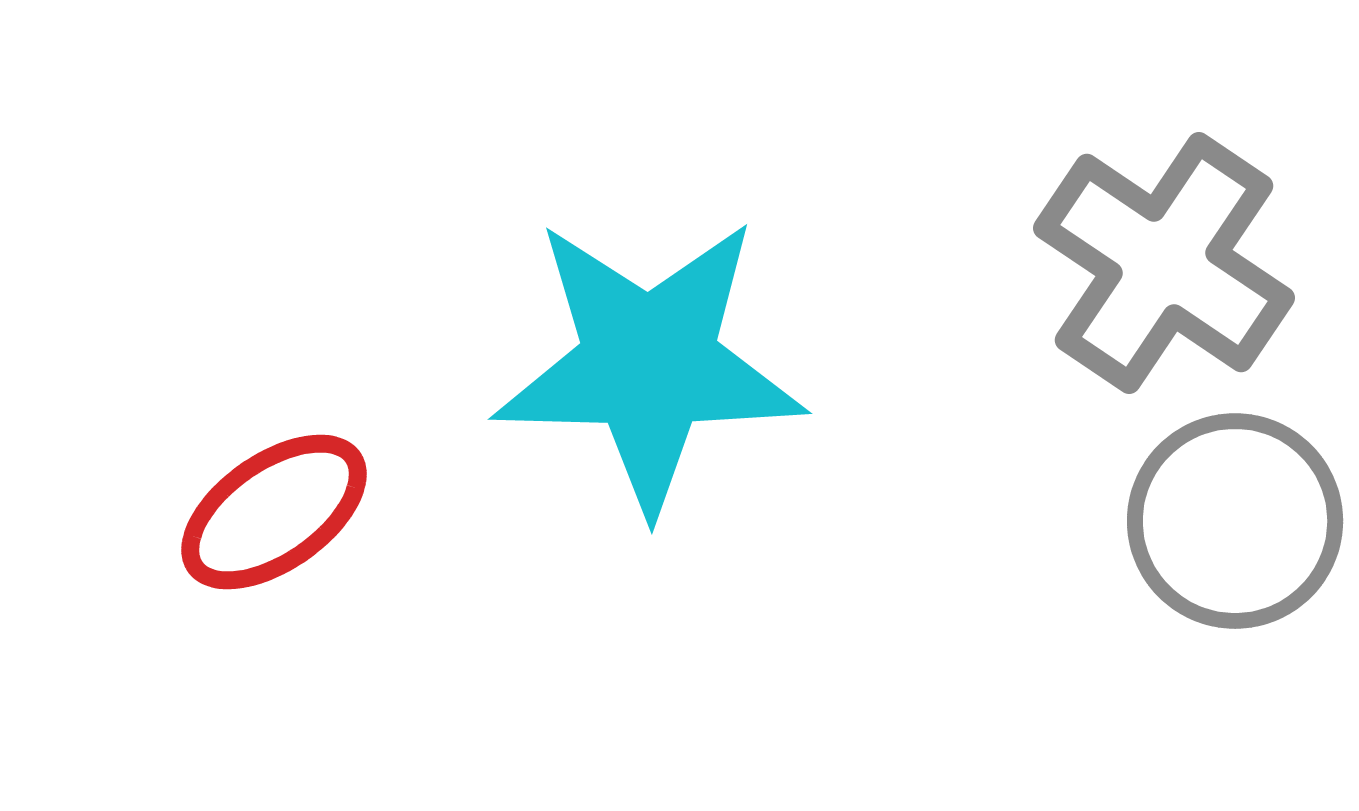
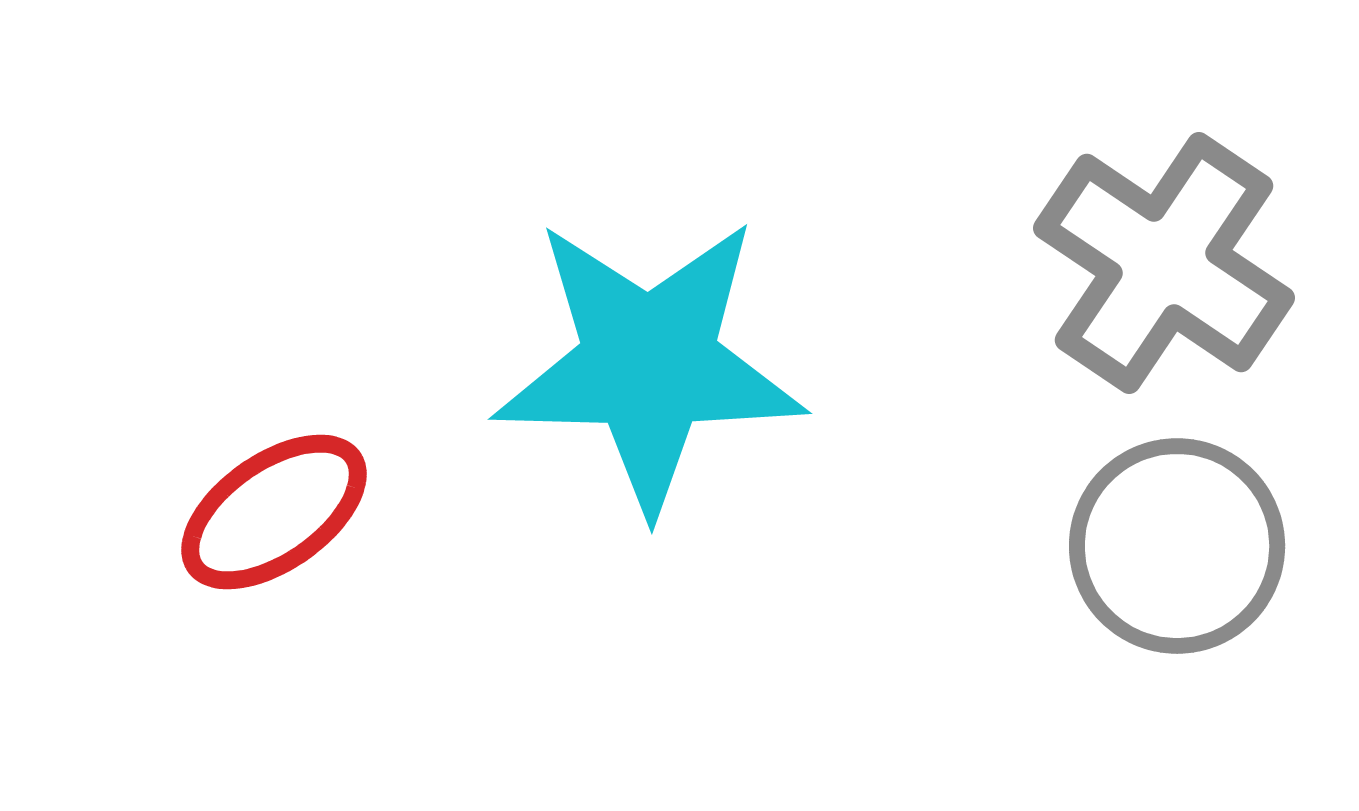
gray circle: moved 58 px left, 25 px down
